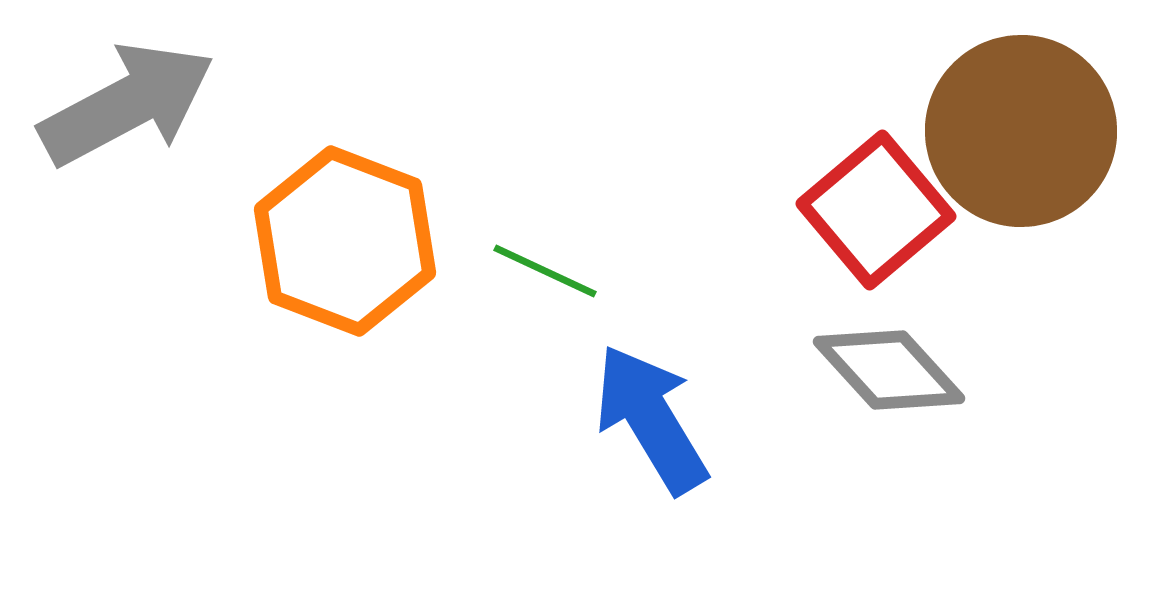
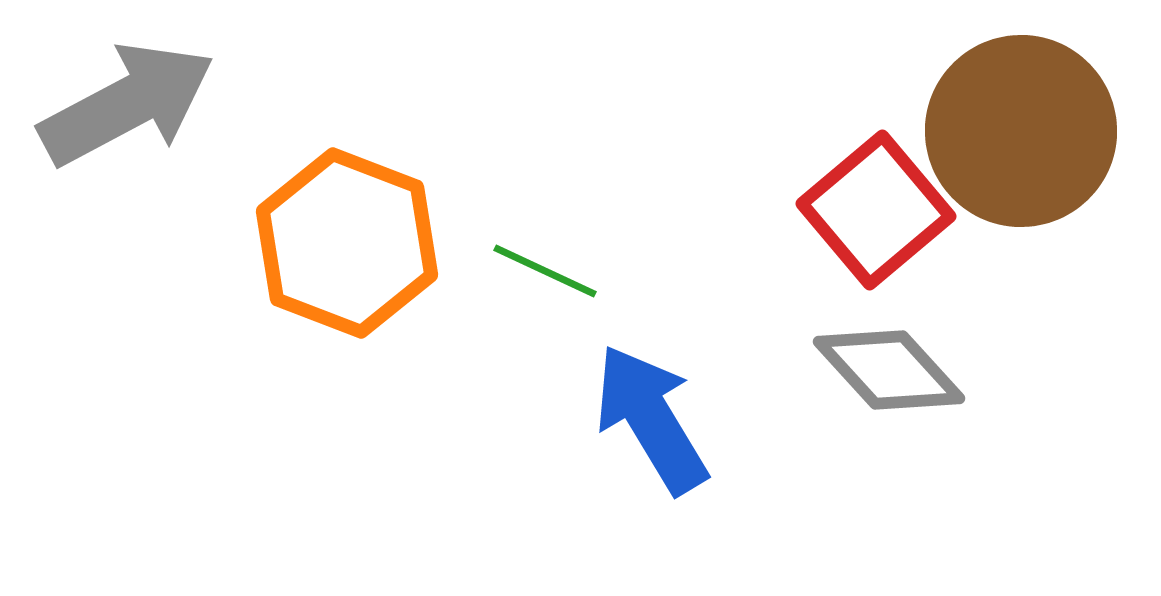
orange hexagon: moved 2 px right, 2 px down
